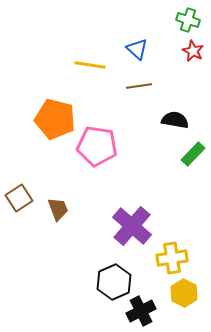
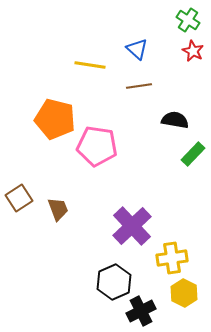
green cross: rotated 15 degrees clockwise
purple cross: rotated 6 degrees clockwise
